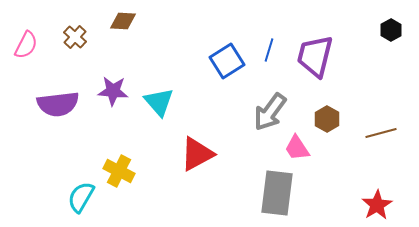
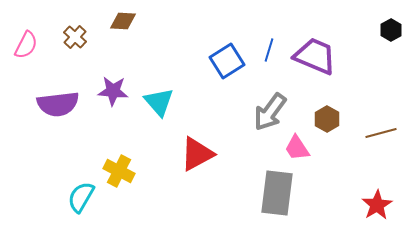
purple trapezoid: rotated 99 degrees clockwise
